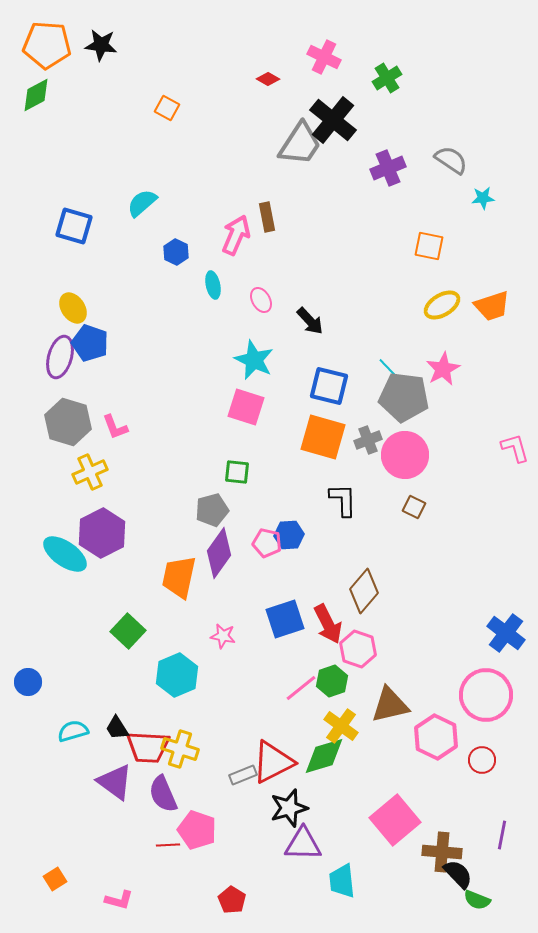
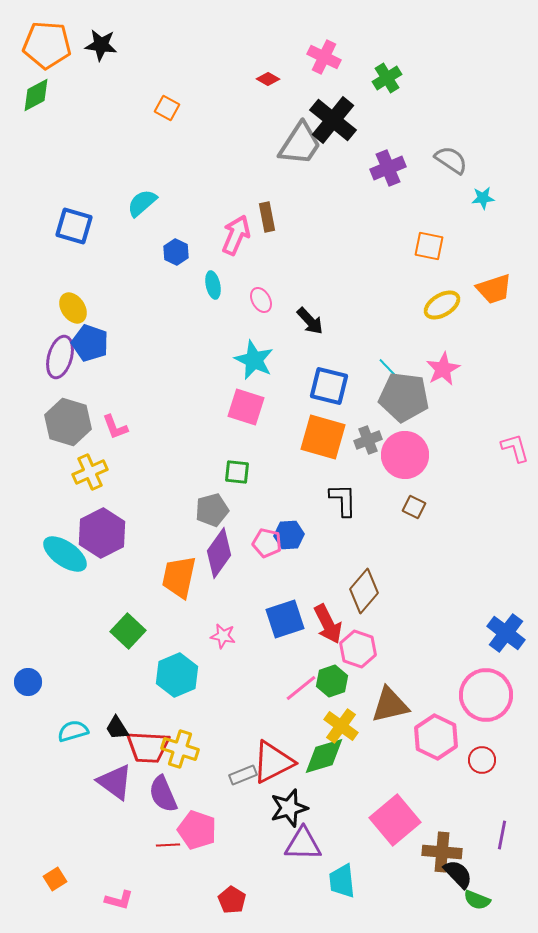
orange trapezoid at (492, 306): moved 2 px right, 17 px up
